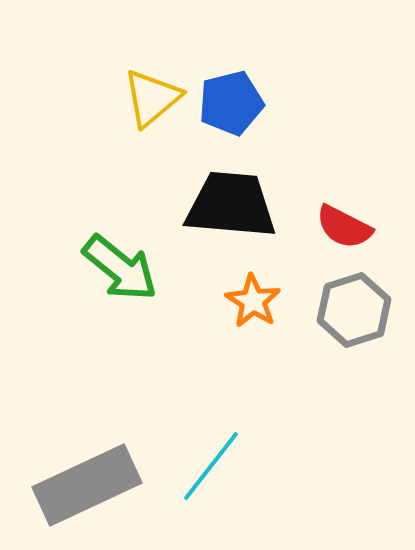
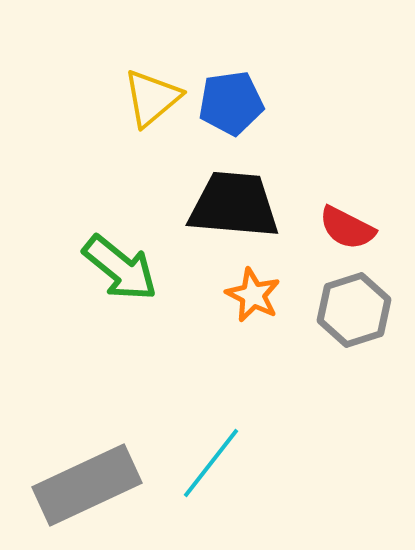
blue pentagon: rotated 6 degrees clockwise
black trapezoid: moved 3 px right
red semicircle: moved 3 px right, 1 px down
orange star: moved 6 px up; rotated 6 degrees counterclockwise
cyan line: moved 3 px up
